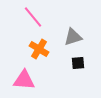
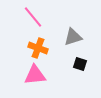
orange cross: moved 1 px left, 1 px up; rotated 12 degrees counterclockwise
black square: moved 2 px right, 1 px down; rotated 24 degrees clockwise
pink triangle: moved 11 px right, 5 px up; rotated 10 degrees counterclockwise
